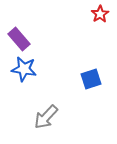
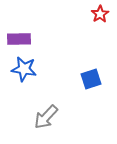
purple rectangle: rotated 50 degrees counterclockwise
